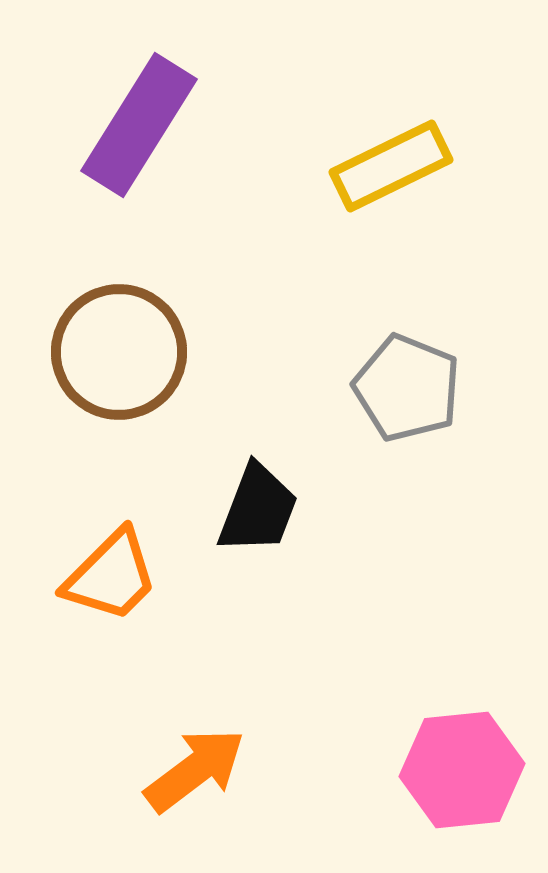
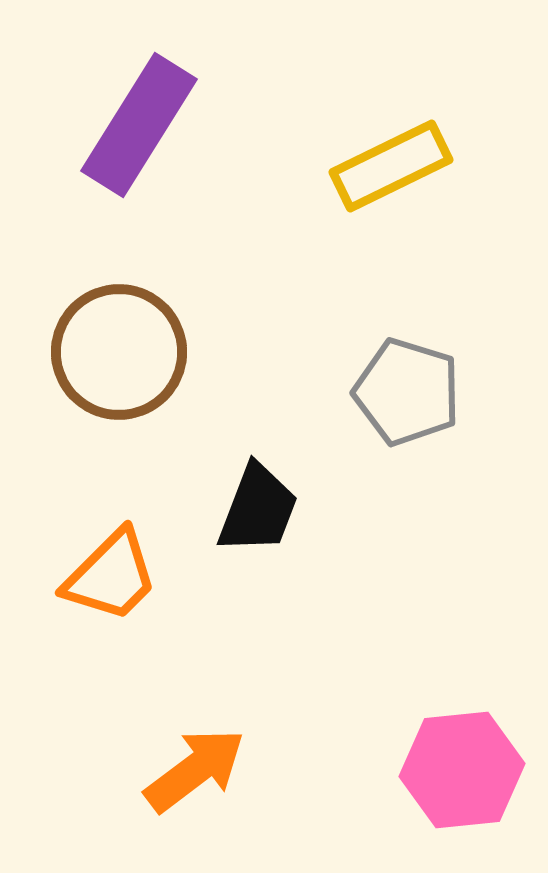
gray pentagon: moved 4 px down; rotated 5 degrees counterclockwise
